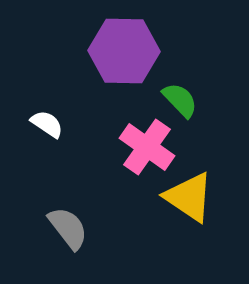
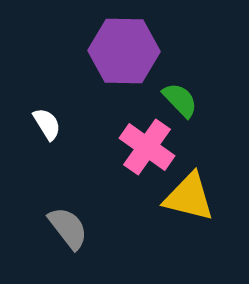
white semicircle: rotated 24 degrees clockwise
yellow triangle: rotated 20 degrees counterclockwise
